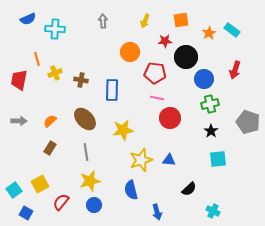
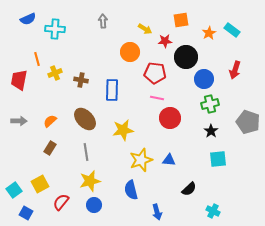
yellow arrow at (145, 21): moved 8 px down; rotated 80 degrees counterclockwise
